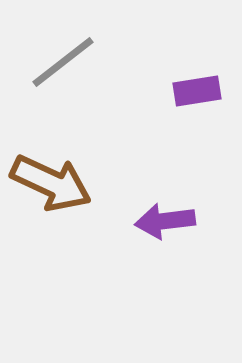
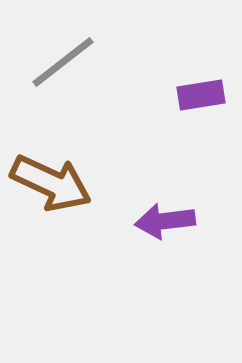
purple rectangle: moved 4 px right, 4 px down
